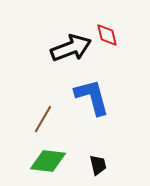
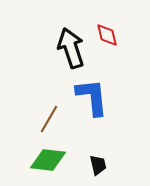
black arrow: rotated 87 degrees counterclockwise
blue L-shape: rotated 9 degrees clockwise
brown line: moved 6 px right
green diamond: moved 1 px up
